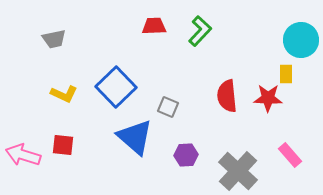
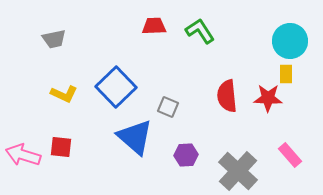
green L-shape: rotated 76 degrees counterclockwise
cyan circle: moved 11 px left, 1 px down
red square: moved 2 px left, 2 px down
